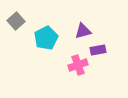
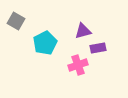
gray square: rotated 18 degrees counterclockwise
cyan pentagon: moved 1 px left, 5 px down
purple rectangle: moved 2 px up
